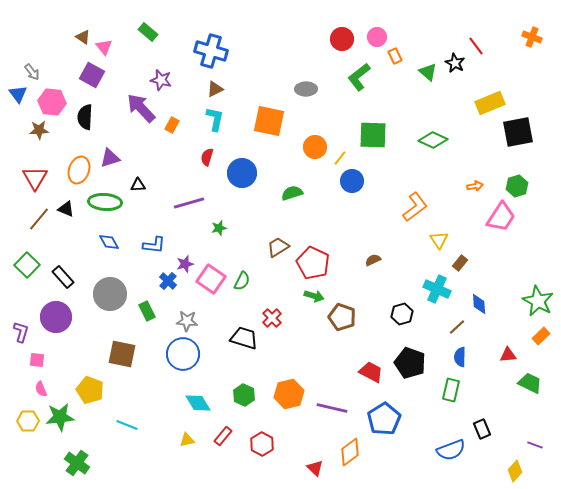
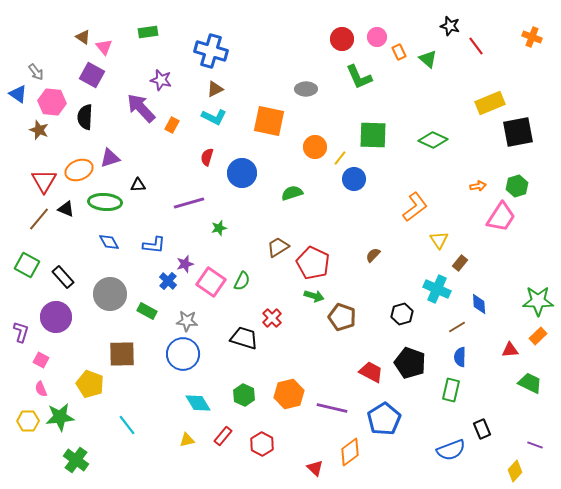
green rectangle at (148, 32): rotated 48 degrees counterclockwise
orange rectangle at (395, 56): moved 4 px right, 4 px up
black star at (455, 63): moved 5 px left, 37 px up; rotated 12 degrees counterclockwise
gray arrow at (32, 72): moved 4 px right
green triangle at (428, 72): moved 13 px up
green L-shape at (359, 77): rotated 76 degrees counterclockwise
blue triangle at (18, 94): rotated 18 degrees counterclockwise
cyan L-shape at (215, 119): moved 1 px left, 2 px up; rotated 105 degrees clockwise
brown star at (39, 130): rotated 24 degrees clockwise
orange ellipse at (79, 170): rotated 48 degrees clockwise
red triangle at (35, 178): moved 9 px right, 3 px down
blue circle at (352, 181): moved 2 px right, 2 px up
orange arrow at (475, 186): moved 3 px right
brown semicircle at (373, 260): moved 5 px up; rotated 21 degrees counterclockwise
green square at (27, 265): rotated 15 degrees counterclockwise
pink square at (211, 279): moved 3 px down
green star at (538, 301): rotated 28 degrees counterclockwise
green rectangle at (147, 311): rotated 36 degrees counterclockwise
brown line at (457, 327): rotated 12 degrees clockwise
orange rectangle at (541, 336): moved 3 px left
brown square at (122, 354): rotated 12 degrees counterclockwise
red triangle at (508, 355): moved 2 px right, 5 px up
pink square at (37, 360): moved 4 px right; rotated 21 degrees clockwise
yellow pentagon at (90, 390): moved 6 px up
cyan line at (127, 425): rotated 30 degrees clockwise
green cross at (77, 463): moved 1 px left, 3 px up
